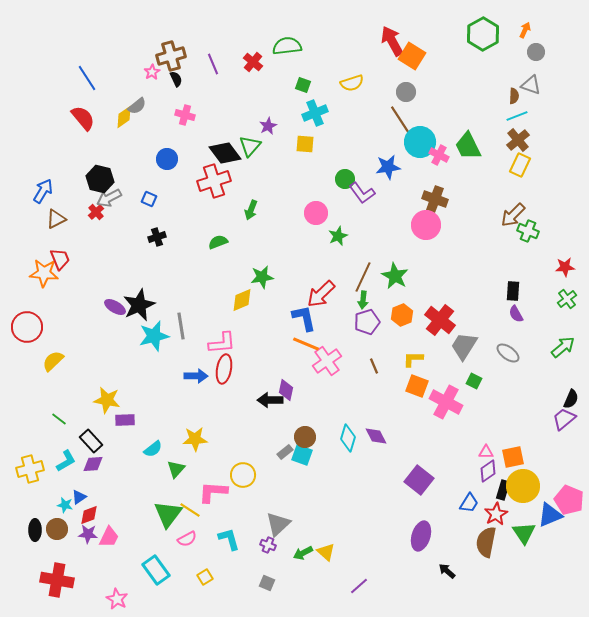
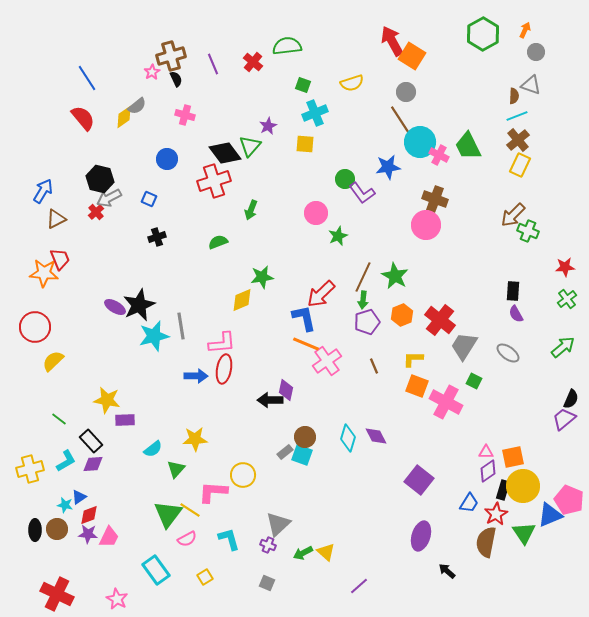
red circle at (27, 327): moved 8 px right
red cross at (57, 580): moved 14 px down; rotated 16 degrees clockwise
